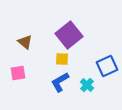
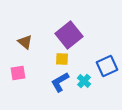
cyan cross: moved 3 px left, 4 px up
